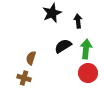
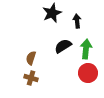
black arrow: moved 1 px left
brown cross: moved 7 px right
